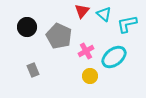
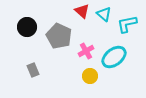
red triangle: rotated 28 degrees counterclockwise
